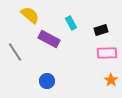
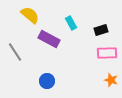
orange star: rotated 16 degrees counterclockwise
